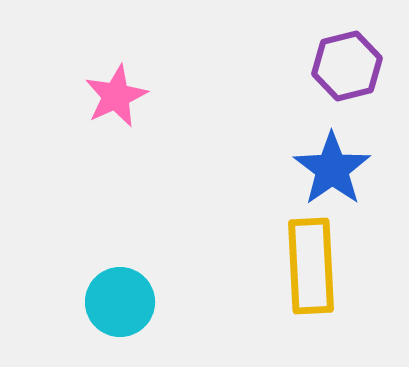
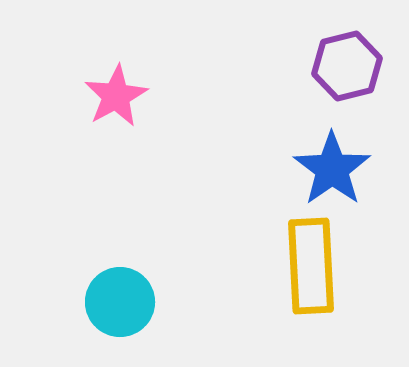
pink star: rotated 4 degrees counterclockwise
